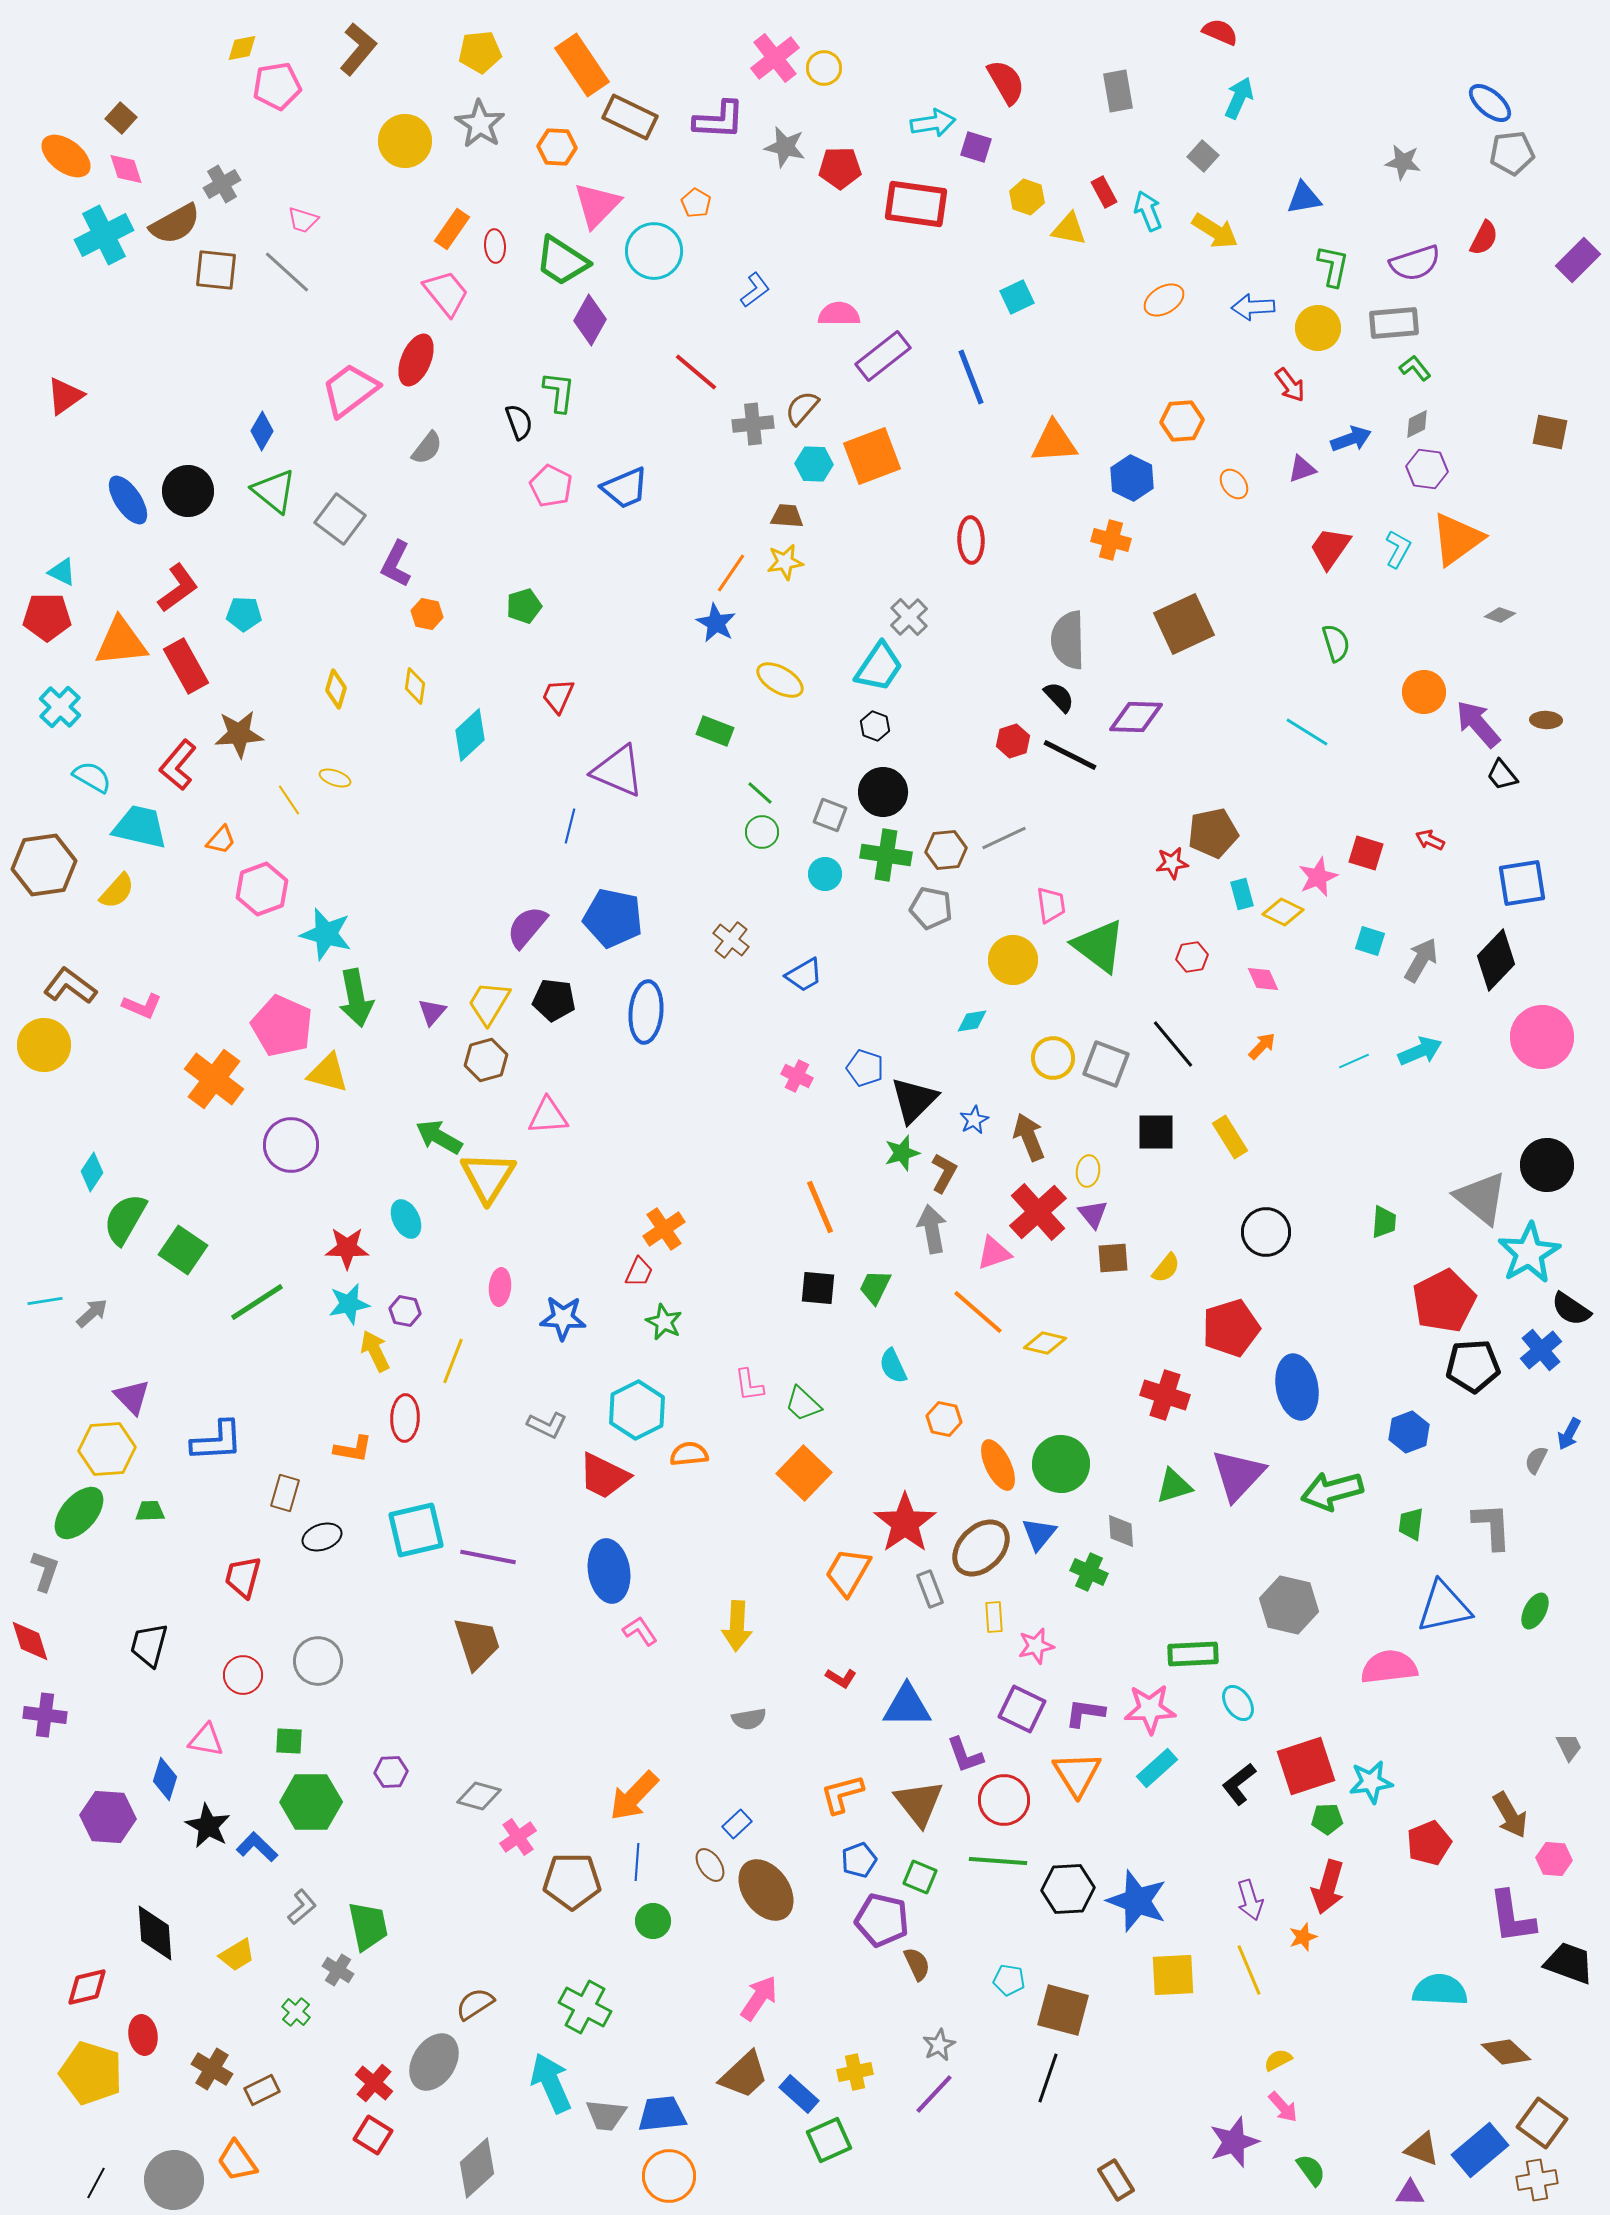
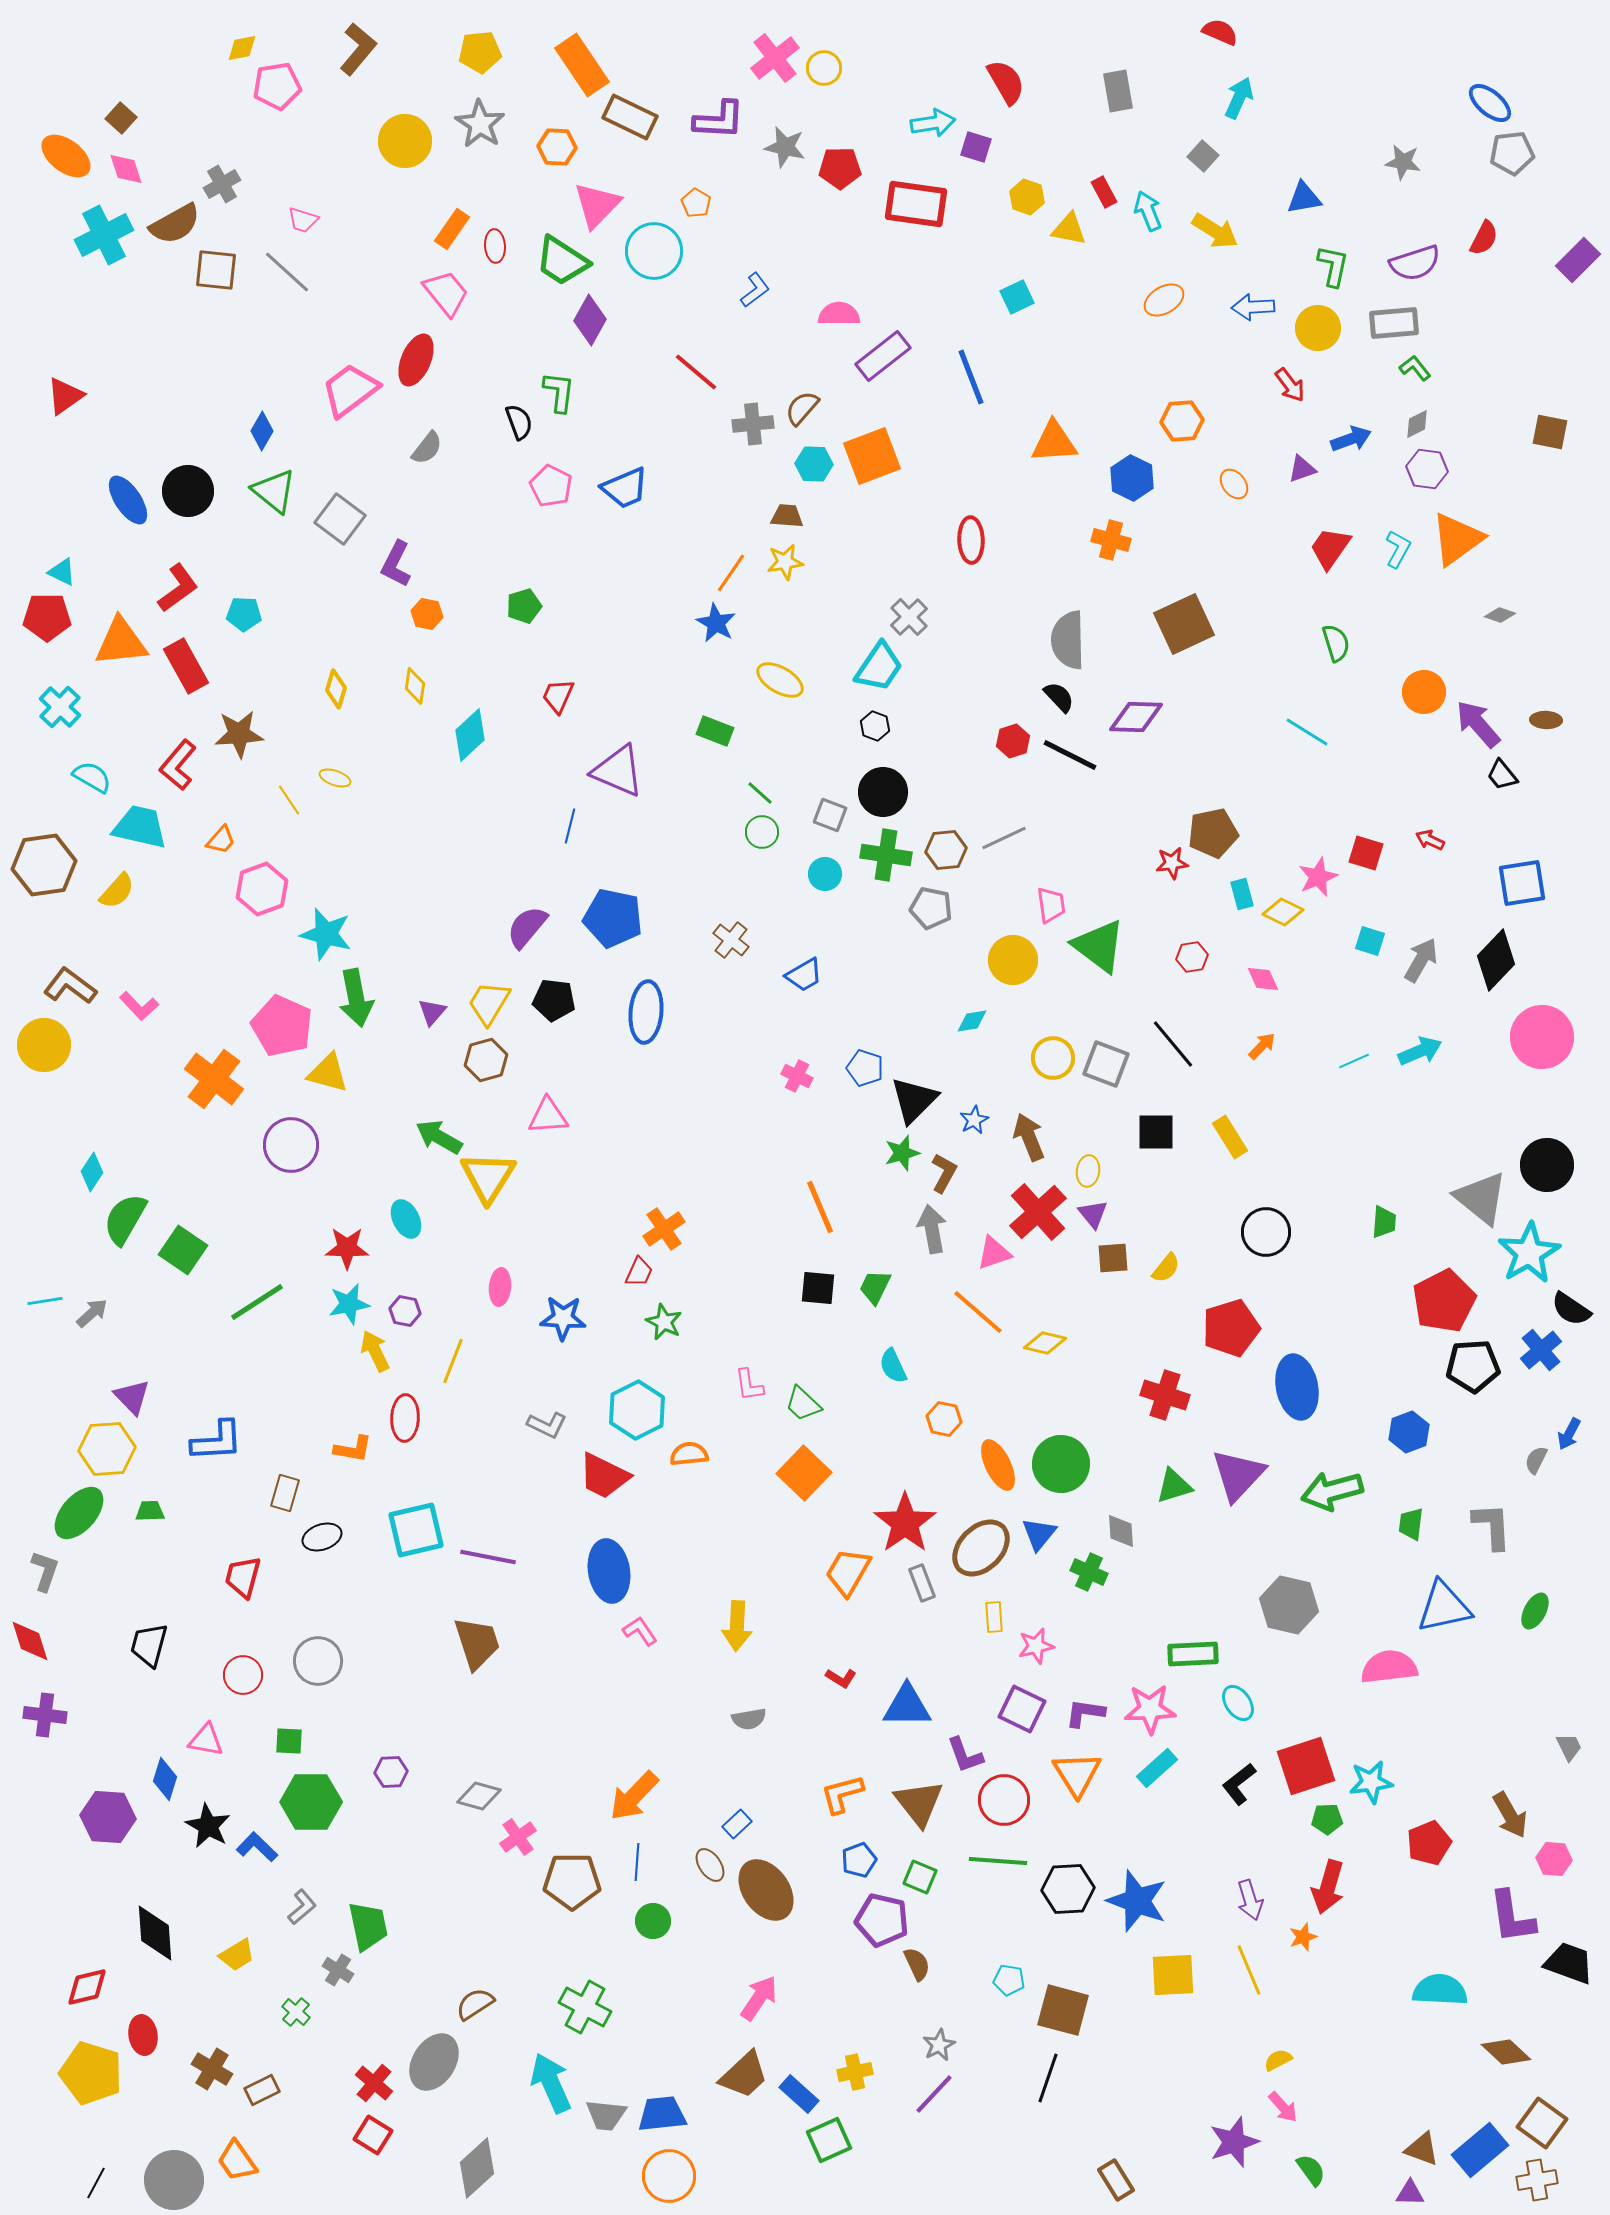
pink L-shape at (142, 1006): moved 3 px left; rotated 24 degrees clockwise
gray rectangle at (930, 1589): moved 8 px left, 6 px up
